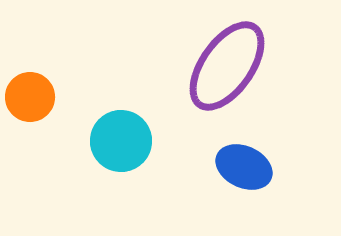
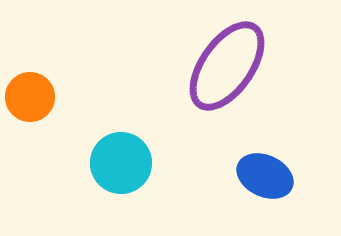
cyan circle: moved 22 px down
blue ellipse: moved 21 px right, 9 px down
